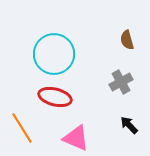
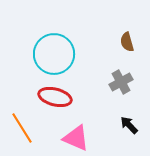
brown semicircle: moved 2 px down
